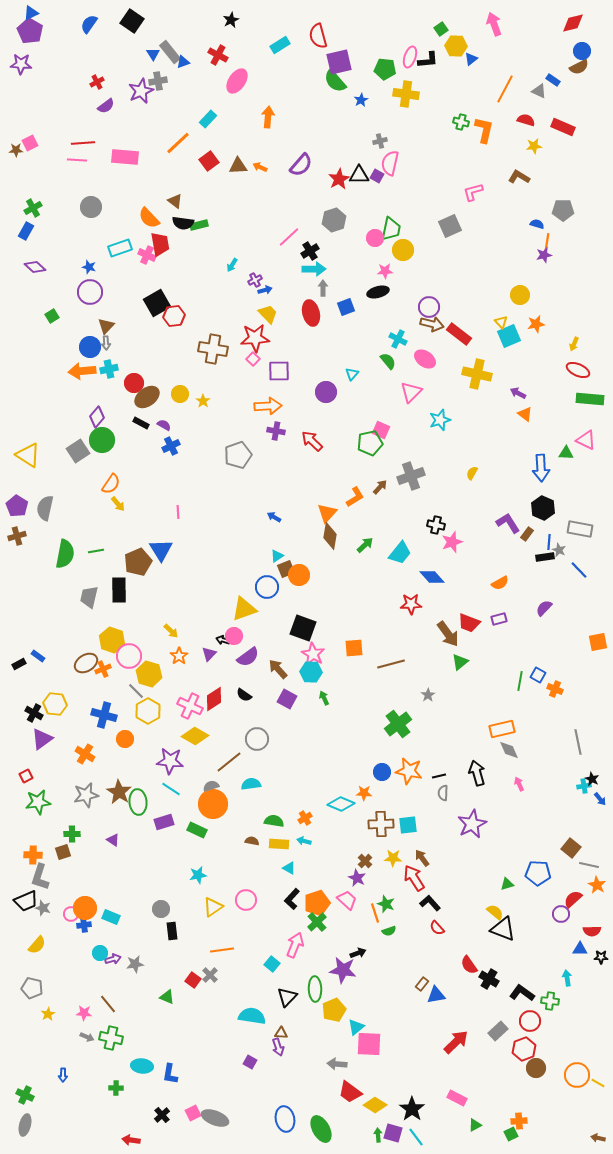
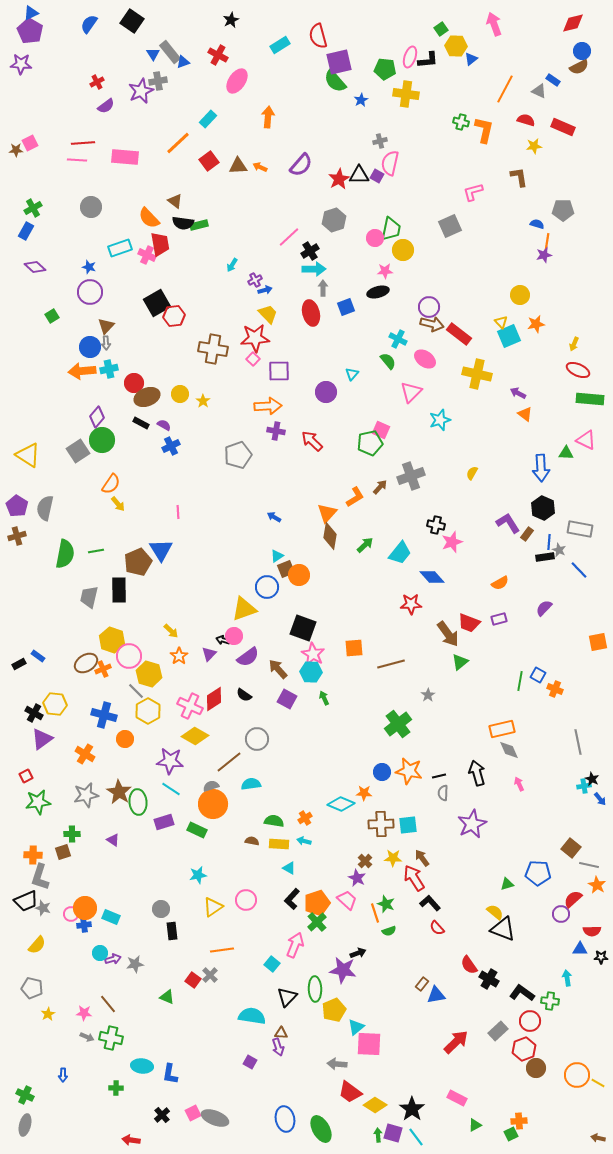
brown L-shape at (519, 177): rotated 50 degrees clockwise
brown ellipse at (147, 397): rotated 15 degrees clockwise
